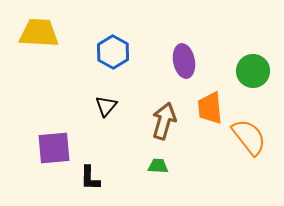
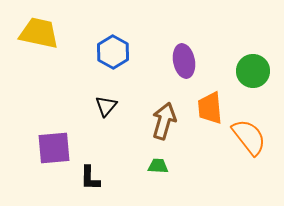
yellow trapezoid: rotated 9 degrees clockwise
